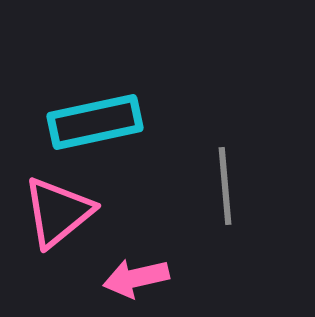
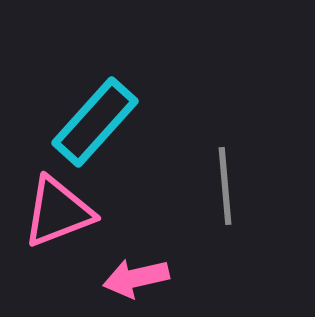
cyan rectangle: rotated 36 degrees counterclockwise
pink triangle: rotated 18 degrees clockwise
